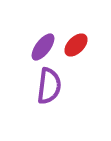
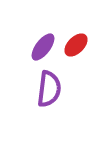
purple semicircle: moved 3 px down
